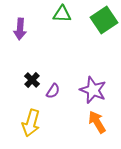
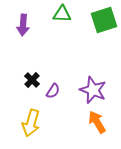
green square: rotated 16 degrees clockwise
purple arrow: moved 3 px right, 4 px up
